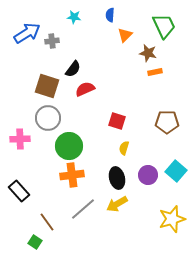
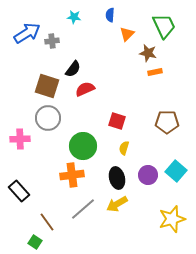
orange triangle: moved 2 px right, 1 px up
green circle: moved 14 px right
